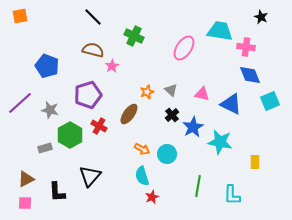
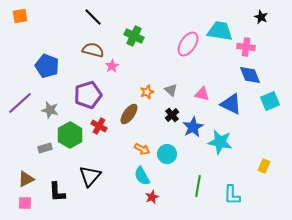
pink ellipse: moved 4 px right, 4 px up
yellow rectangle: moved 9 px right, 4 px down; rotated 24 degrees clockwise
cyan semicircle: rotated 12 degrees counterclockwise
